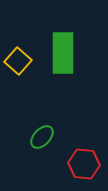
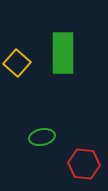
yellow square: moved 1 px left, 2 px down
green ellipse: rotated 35 degrees clockwise
